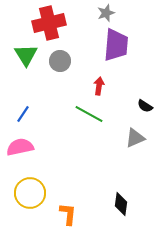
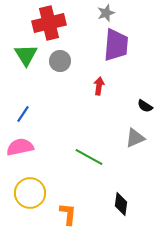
green line: moved 43 px down
